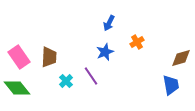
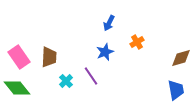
blue trapezoid: moved 5 px right, 5 px down
